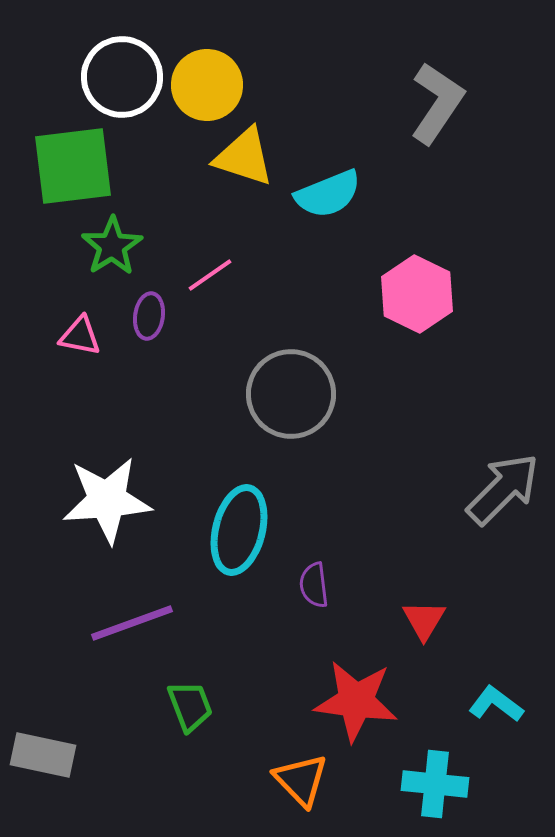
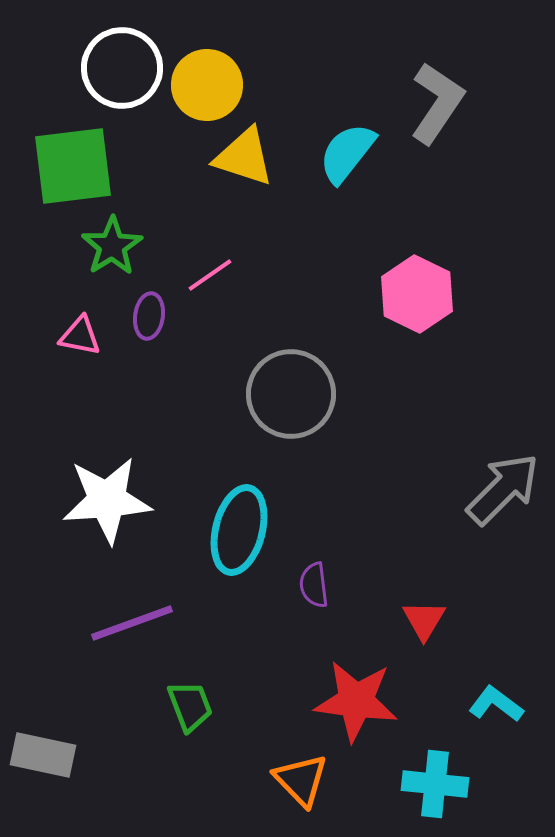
white circle: moved 9 px up
cyan semicircle: moved 19 px right, 41 px up; rotated 150 degrees clockwise
